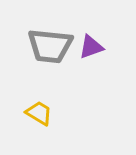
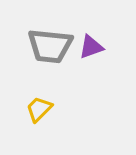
yellow trapezoid: moved 4 px up; rotated 76 degrees counterclockwise
